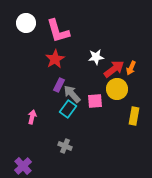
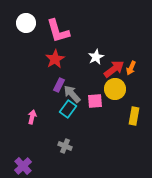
white star: rotated 21 degrees counterclockwise
yellow circle: moved 2 px left
